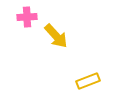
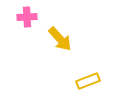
yellow arrow: moved 4 px right, 3 px down
